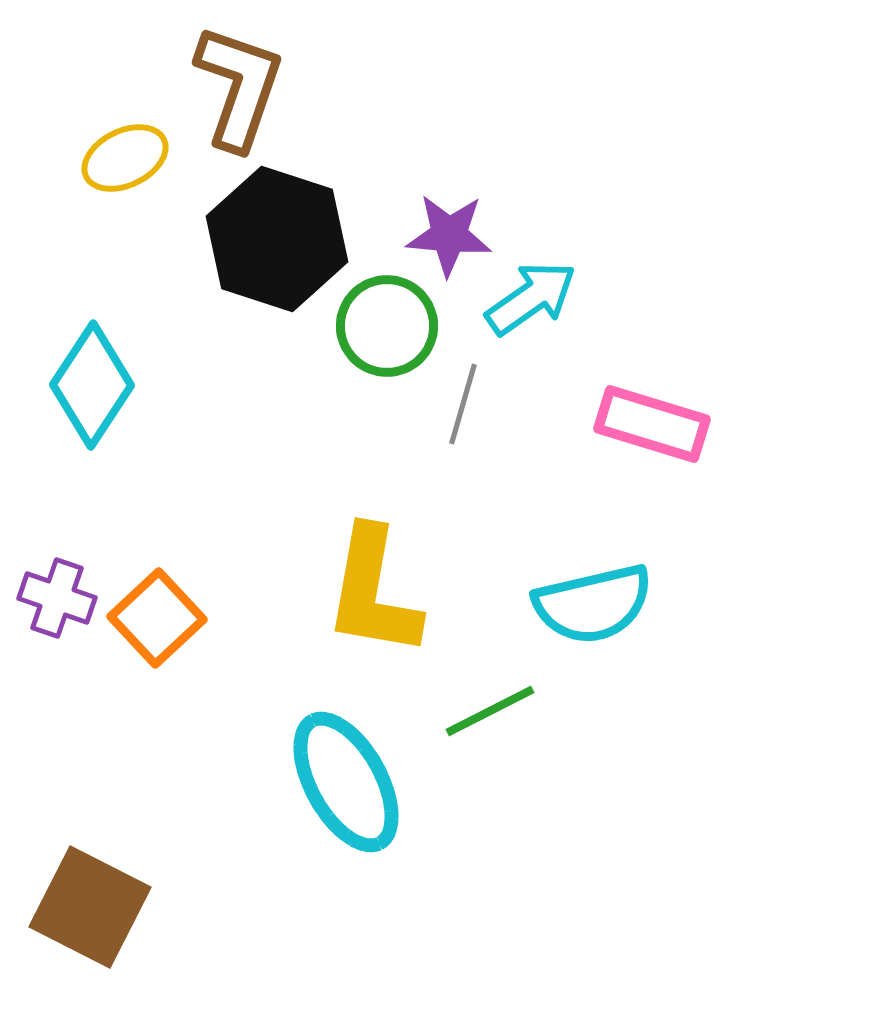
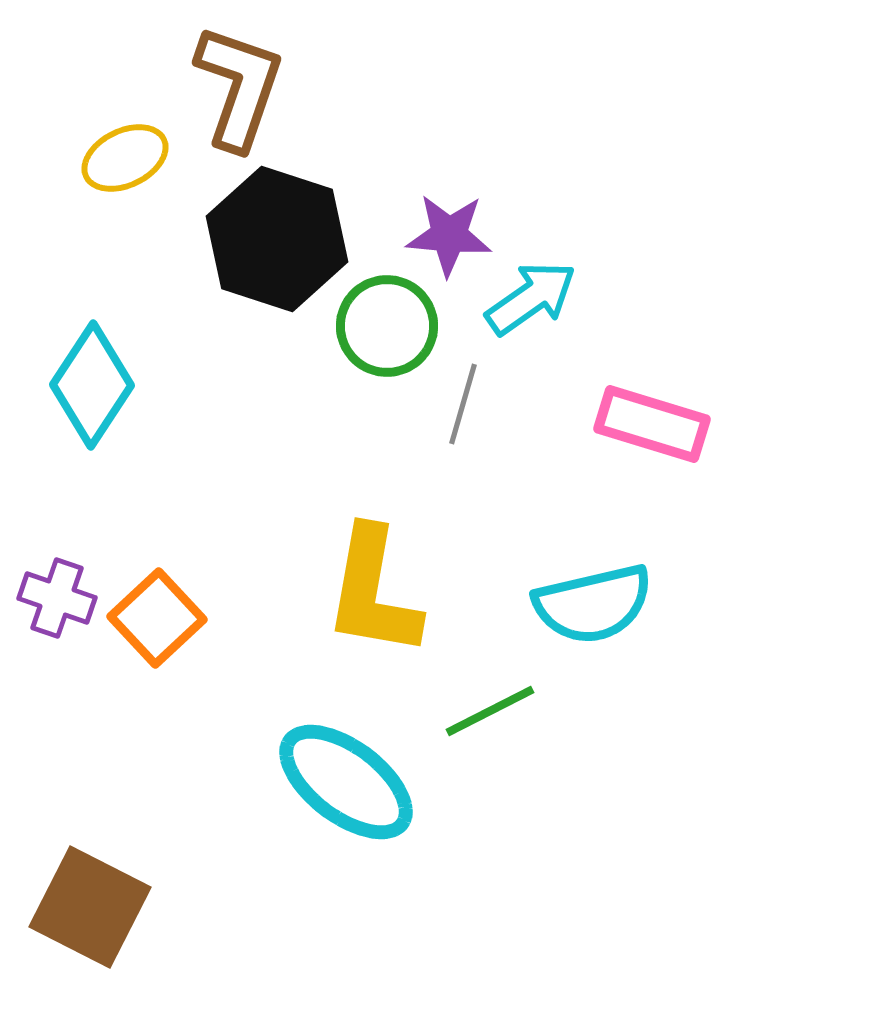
cyan ellipse: rotated 24 degrees counterclockwise
